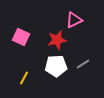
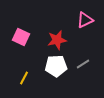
pink triangle: moved 11 px right
